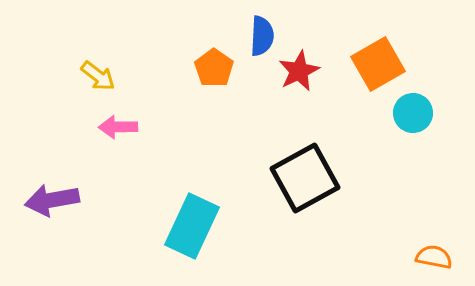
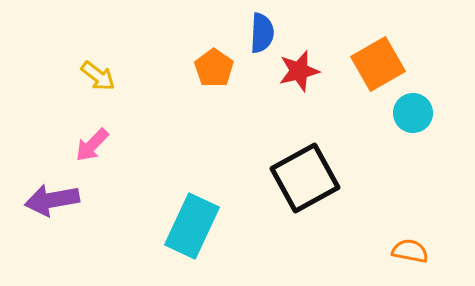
blue semicircle: moved 3 px up
red star: rotated 12 degrees clockwise
pink arrow: moved 26 px left, 18 px down; rotated 45 degrees counterclockwise
orange semicircle: moved 24 px left, 6 px up
